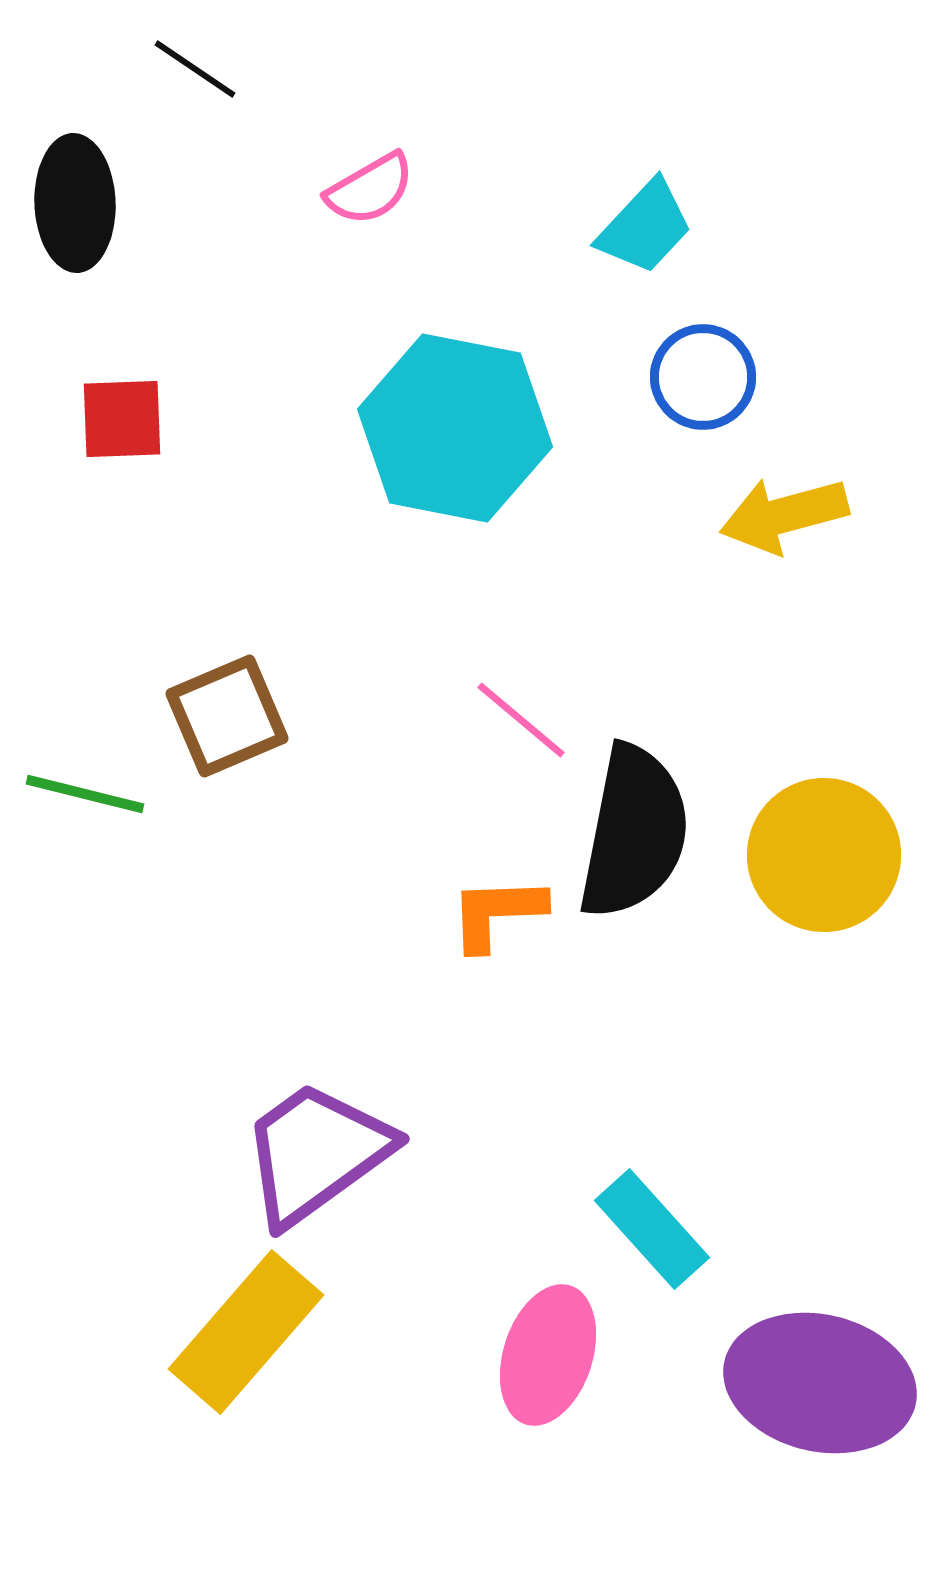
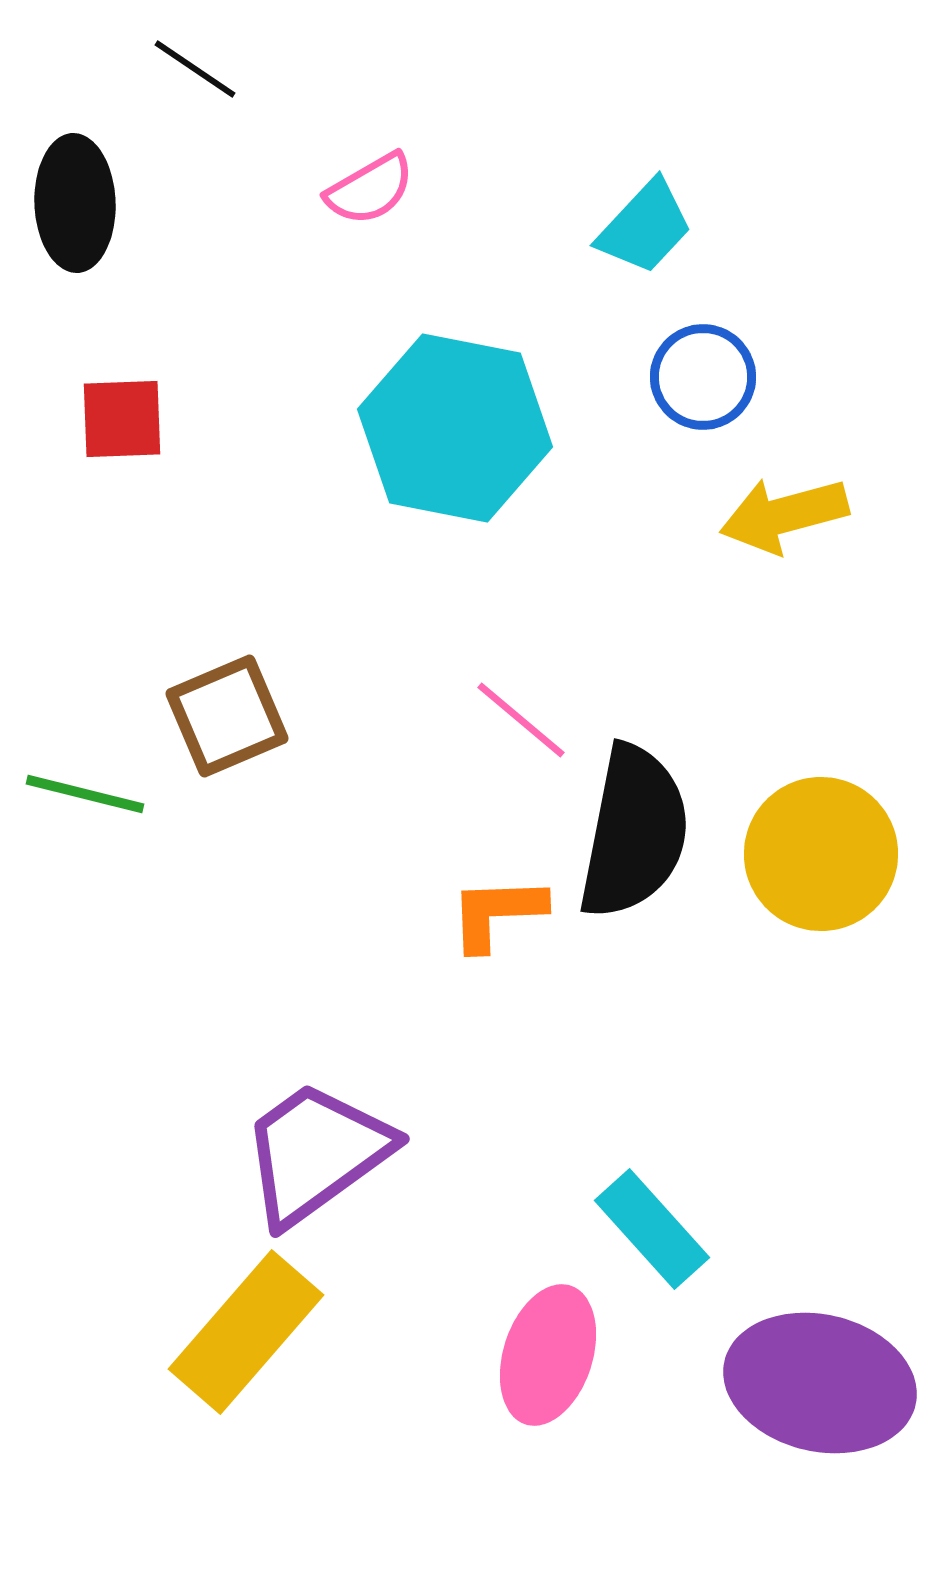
yellow circle: moved 3 px left, 1 px up
